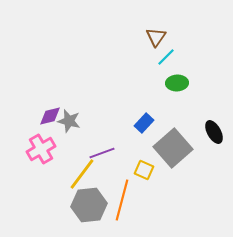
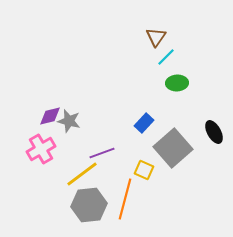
yellow line: rotated 16 degrees clockwise
orange line: moved 3 px right, 1 px up
